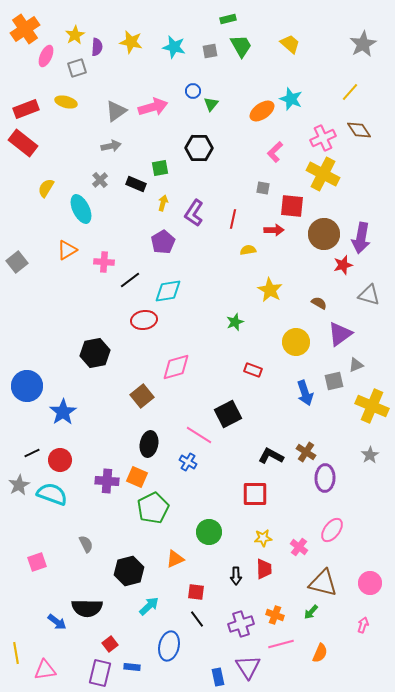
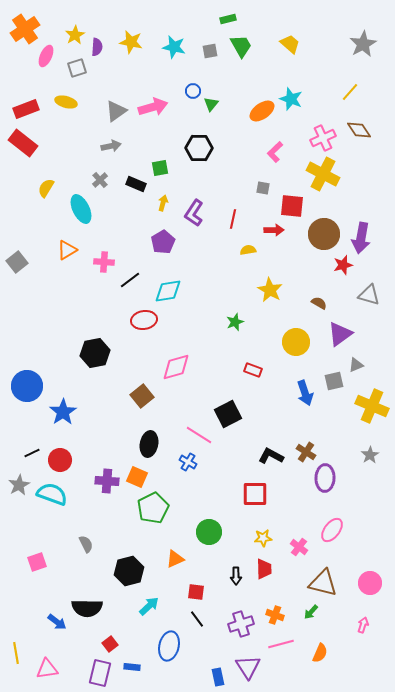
pink triangle at (45, 670): moved 2 px right, 1 px up
